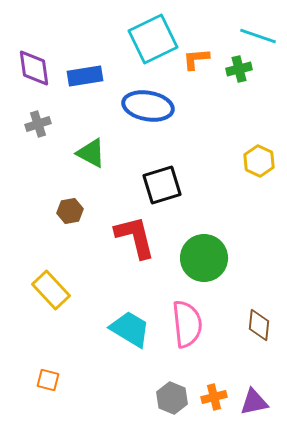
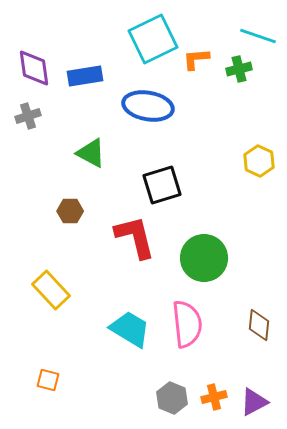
gray cross: moved 10 px left, 8 px up
brown hexagon: rotated 10 degrees clockwise
purple triangle: rotated 16 degrees counterclockwise
